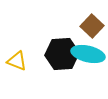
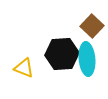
cyan ellipse: moved 1 px left, 5 px down; rotated 72 degrees clockwise
yellow triangle: moved 7 px right, 7 px down
